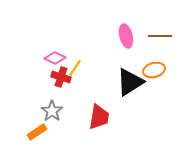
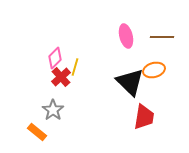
brown line: moved 2 px right, 1 px down
pink diamond: rotated 70 degrees counterclockwise
yellow line: moved 1 px up; rotated 18 degrees counterclockwise
red cross: rotated 30 degrees clockwise
black triangle: rotated 44 degrees counterclockwise
gray star: moved 1 px right, 1 px up
red trapezoid: moved 45 px right
orange rectangle: rotated 72 degrees clockwise
